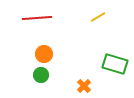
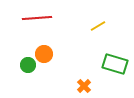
yellow line: moved 9 px down
green circle: moved 13 px left, 10 px up
